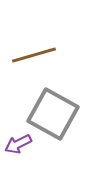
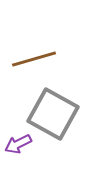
brown line: moved 4 px down
